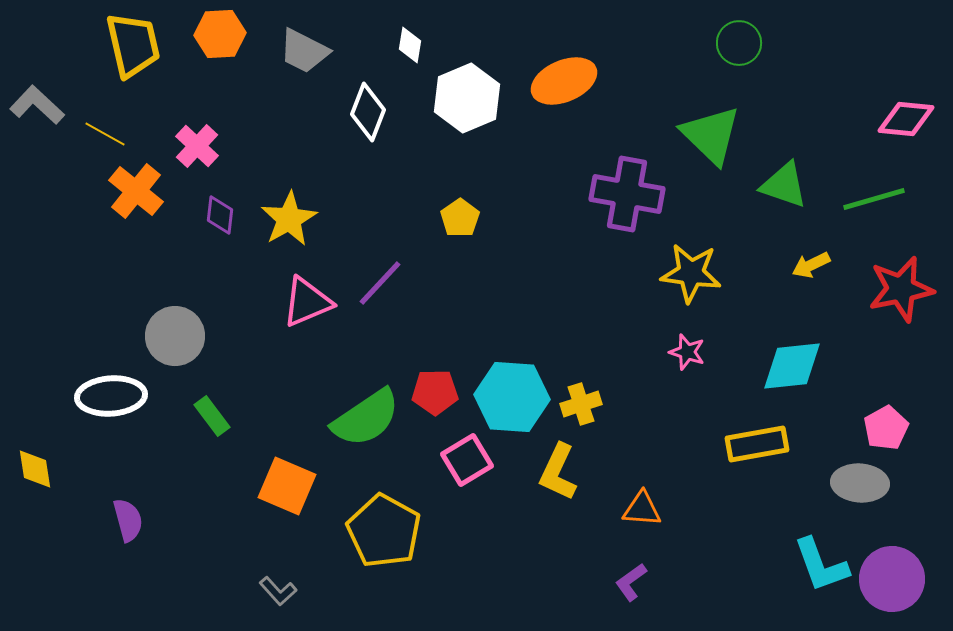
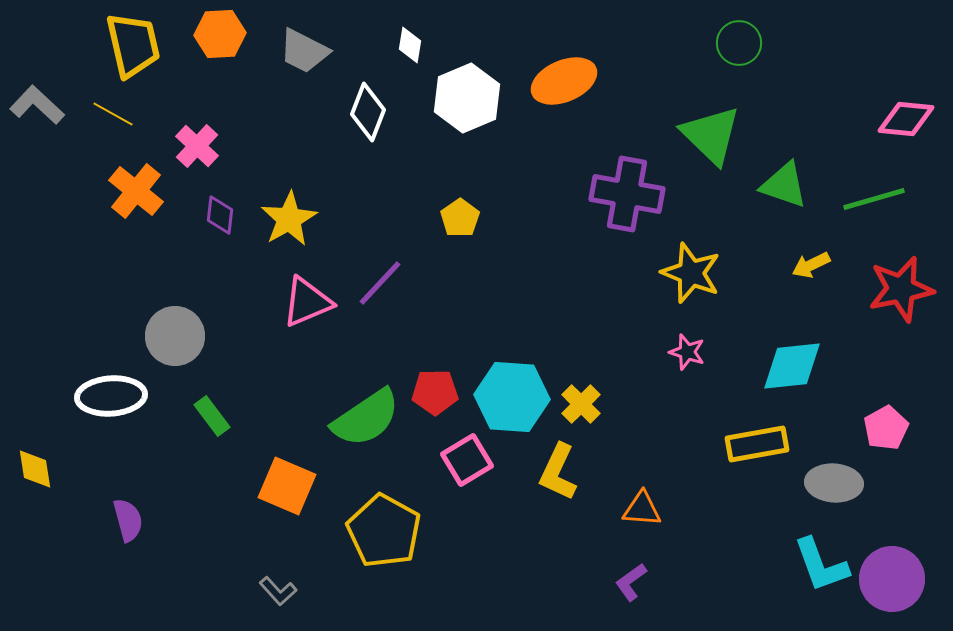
yellow line at (105, 134): moved 8 px right, 20 px up
yellow star at (691, 273): rotated 14 degrees clockwise
yellow cross at (581, 404): rotated 27 degrees counterclockwise
gray ellipse at (860, 483): moved 26 px left
